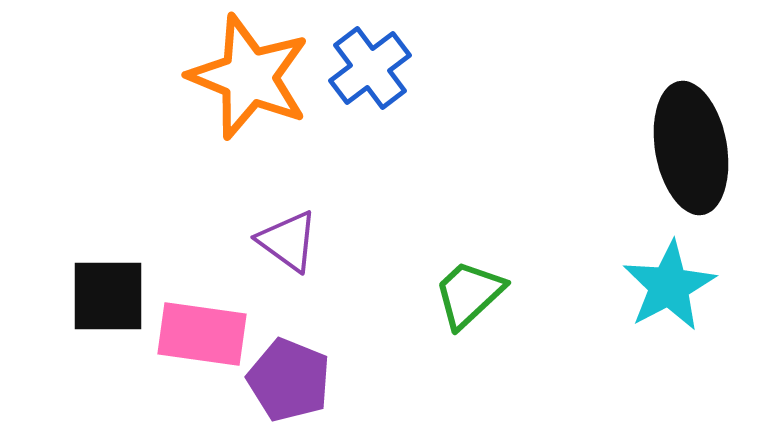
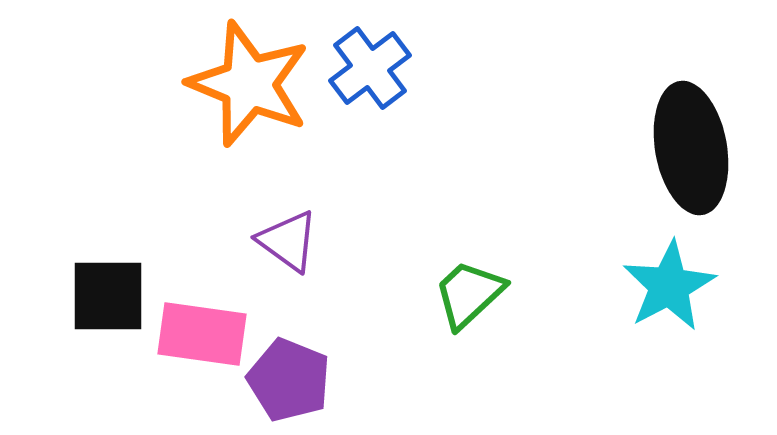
orange star: moved 7 px down
